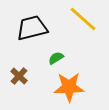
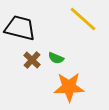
black trapezoid: moved 12 px left; rotated 28 degrees clockwise
green semicircle: rotated 126 degrees counterclockwise
brown cross: moved 13 px right, 16 px up
